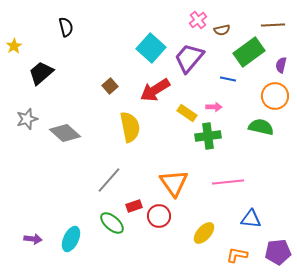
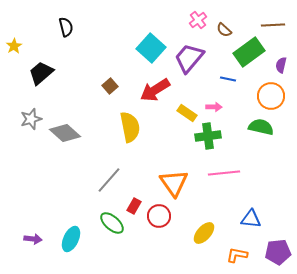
brown semicircle: moved 2 px right; rotated 56 degrees clockwise
orange circle: moved 4 px left
gray star: moved 4 px right
pink line: moved 4 px left, 9 px up
red rectangle: rotated 42 degrees counterclockwise
